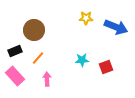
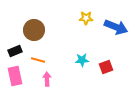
orange line: moved 2 px down; rotated 64 degrees clockwise
pink rectangle: rotated 30 degrees clockwise
